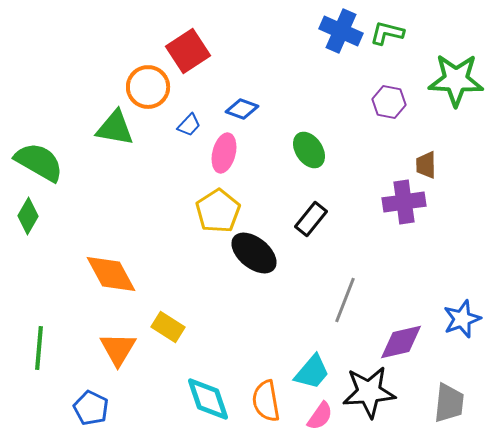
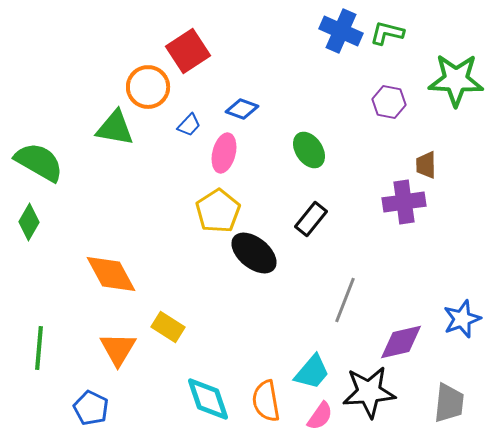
green diamond: moved 1 px right, 6 px down
